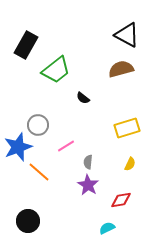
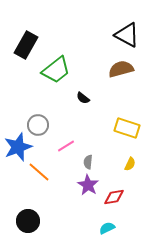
yellow rectangle: rotated 35 degrees clockwise
red diamond: moved 7 px left, 3 px up
